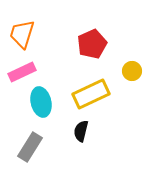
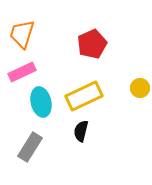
yellow circle: moved 8 px right, 17 px down
yellow rectangle: moved 7 px left, 2 px down
